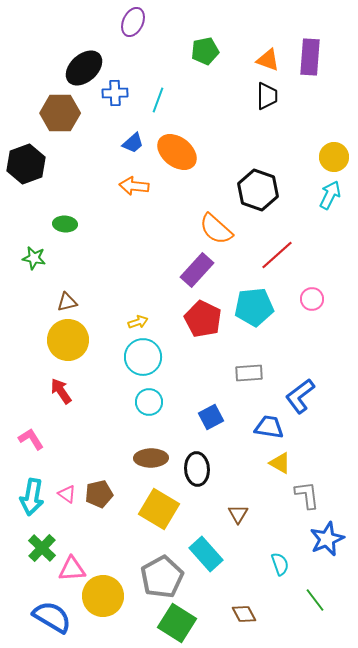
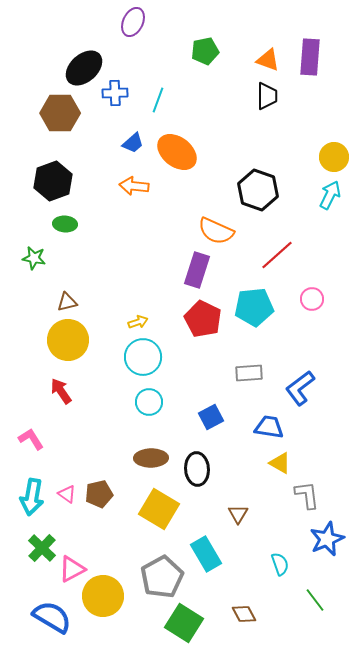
black hexagon at (26, 164): moved 27 px right, 17 px down
orange semicircle at (216, 229): moved 2 px down; rotated 18 degrees counterclockwise
purple rectangle at (197, 270): rotated 24 degrees counterclockwise
blue L-shape at (300, 396): moved 8 px up
cyan rectangle at (206, 554): rotated 12 degrees clockwise
pink triangle at (72, 569): rotated 24 degrees counterclockwise
green square at (177, 623): moved 7 px right
